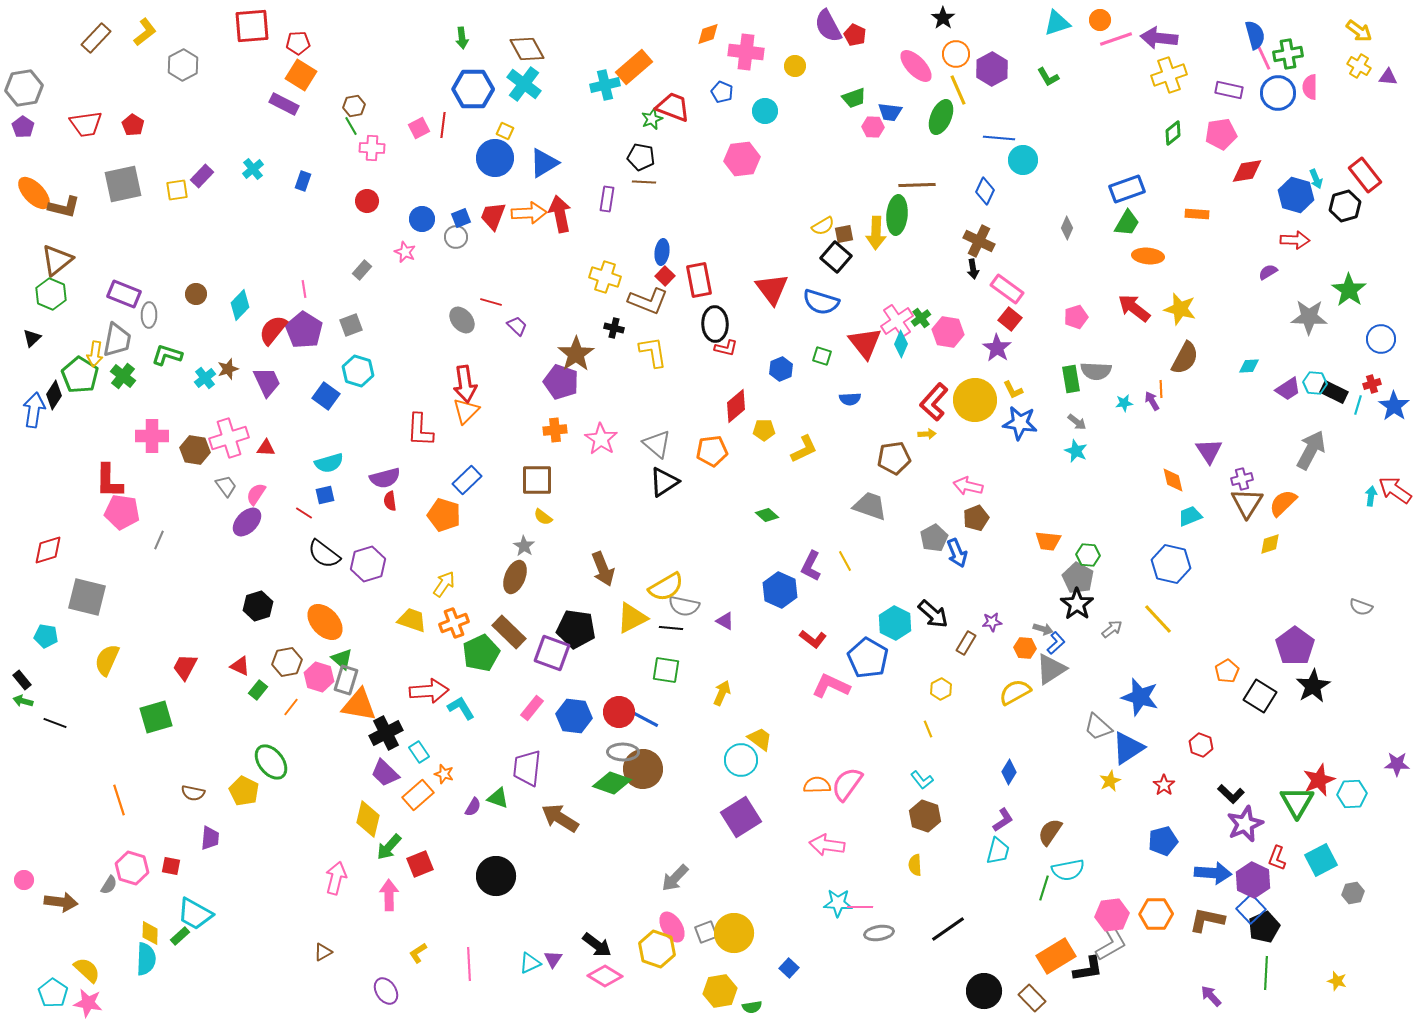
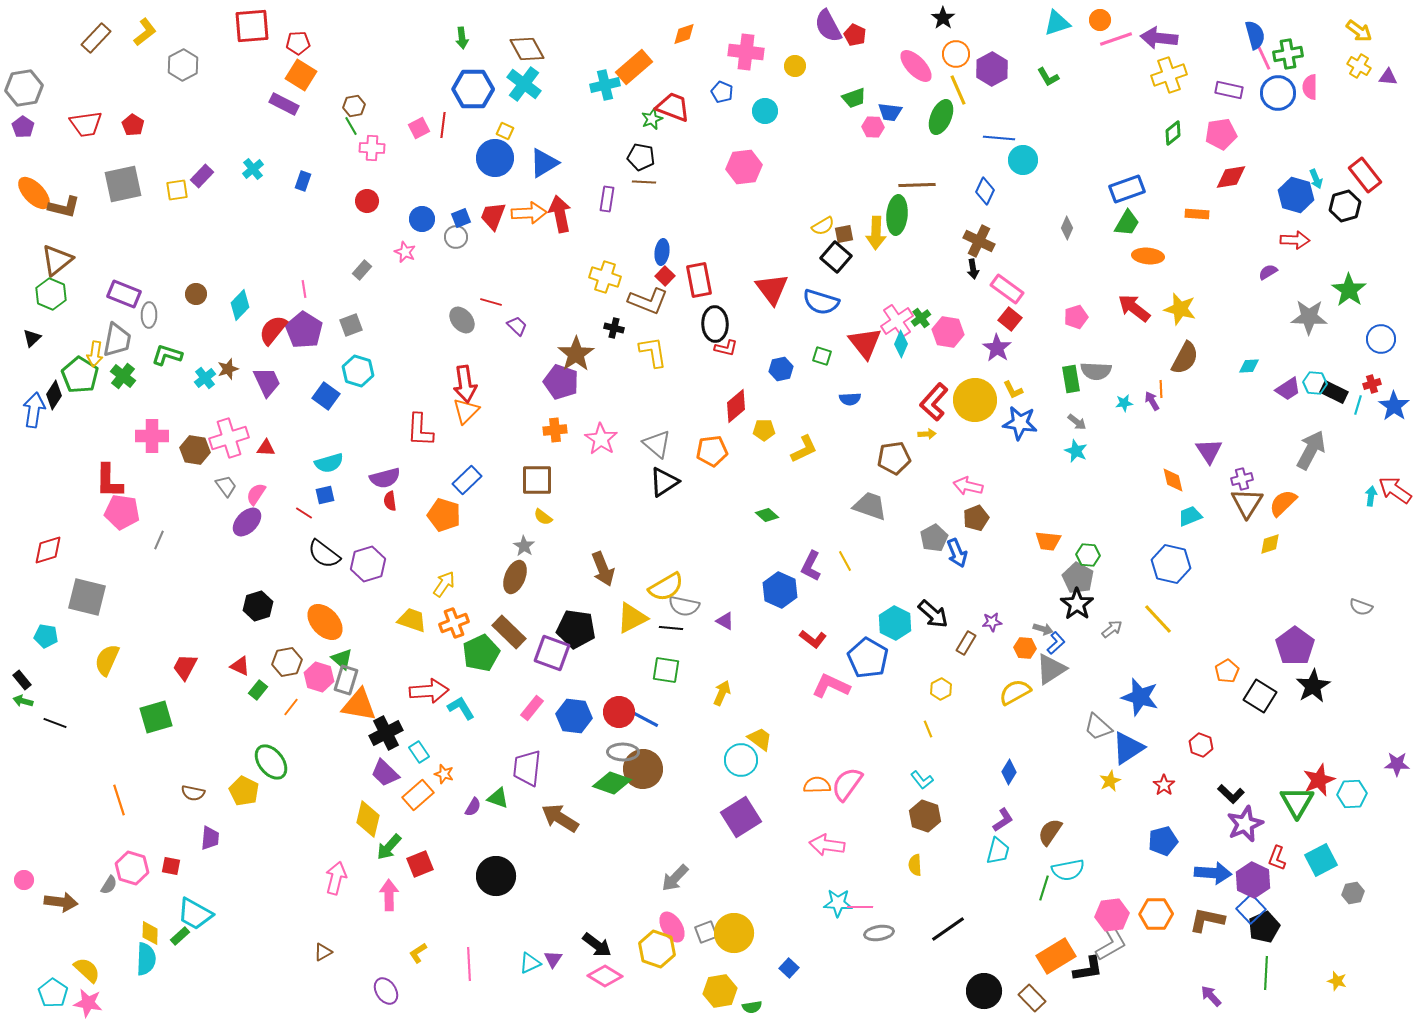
orange diamond at (708, 34): moved 24 px left
pink hexagon at (742, 159): moved 2 px right, 8 px down
red diamond at (1247, 171): moved 16 px left, 6 px down
blue hexagon at (781, 369): rotated 10 degrees clockwise
